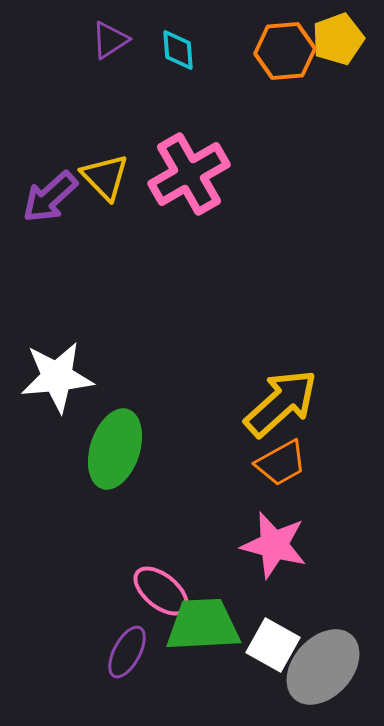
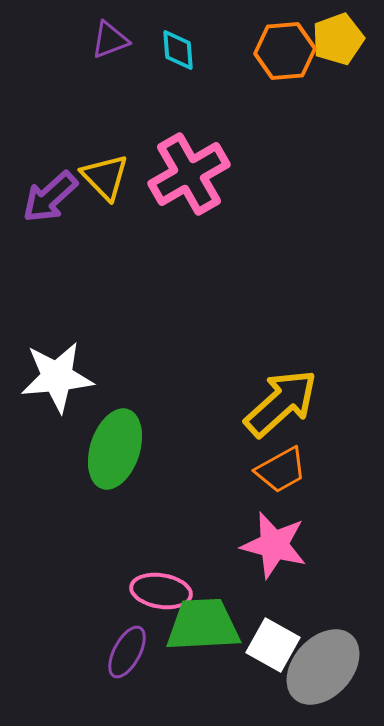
purple triangle: rotated 12 degrees clockwise
orange trapezoid: moved 7 px down
pink ellipse: rotated 30 degrees counterclockwise
